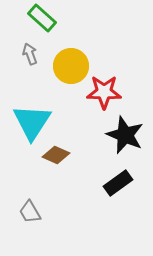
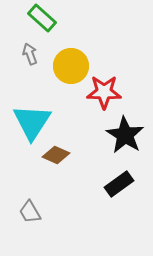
black star: rotated 9 degrees clockwise
black rectangle: moved 1 px right, 1 px down
